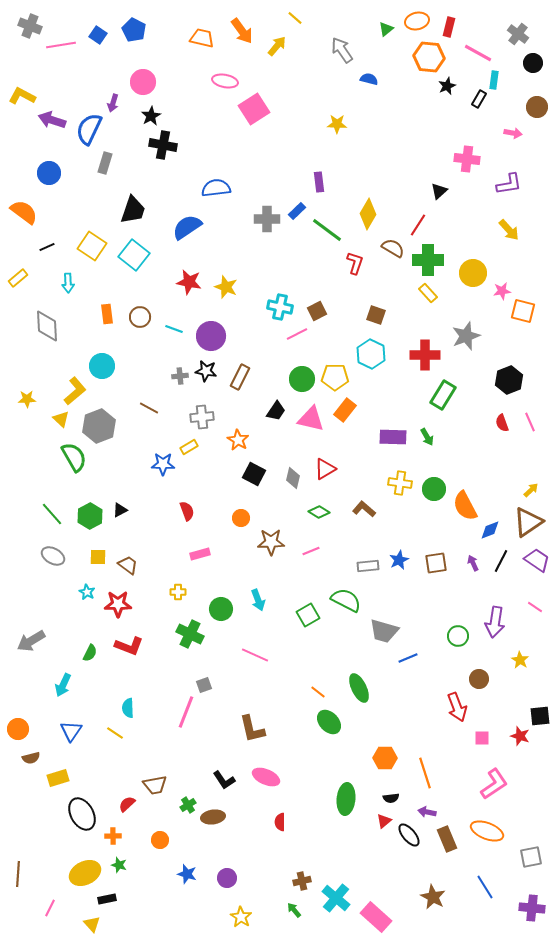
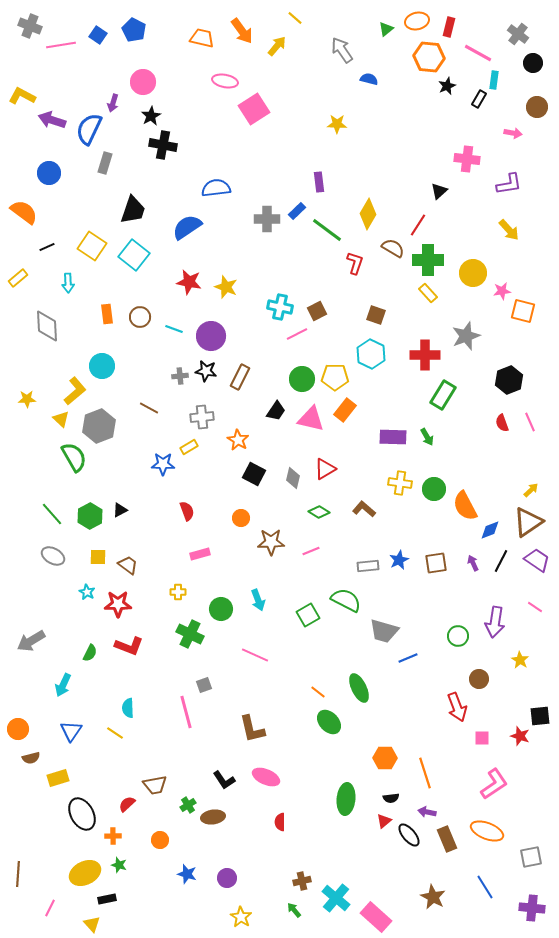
pink line at (186, 712): rotated 36 degrees counterclockwise
